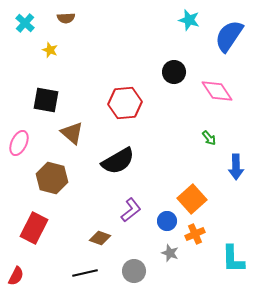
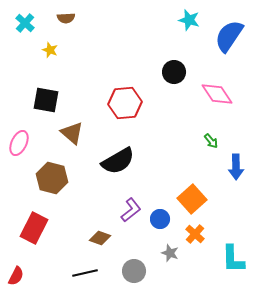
pink diamond: moved 3 px down
green arrow: moved 2 px right, 3 px down
blue circle: moved 7 px left, 2 px up
orange cross: rotated 24 degrees counterclockwise
